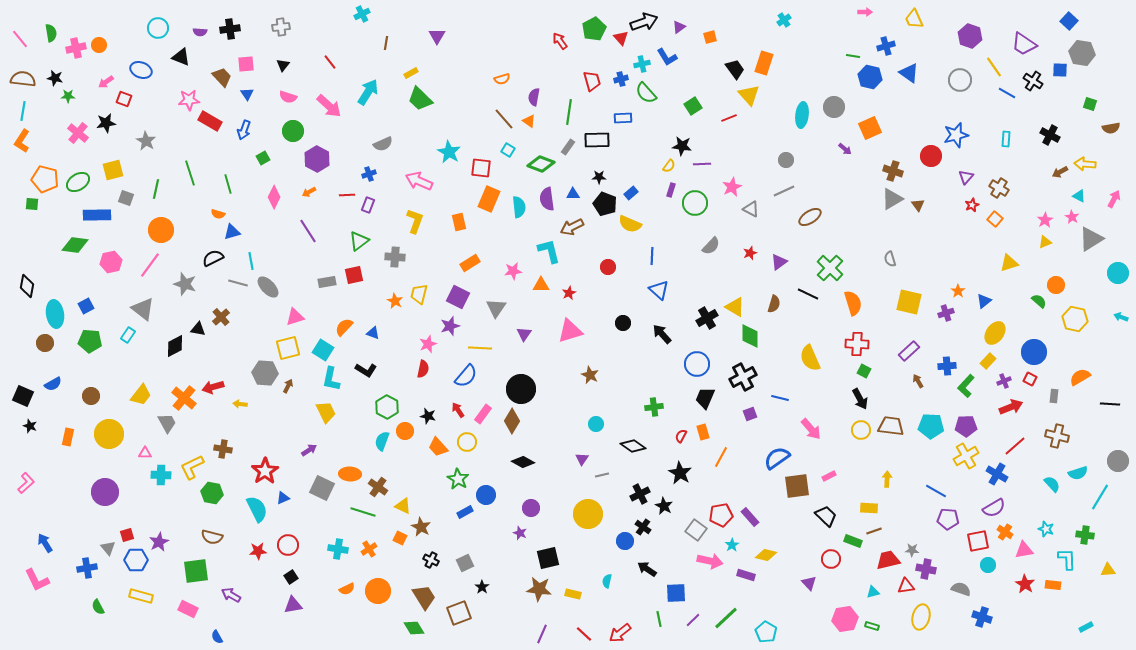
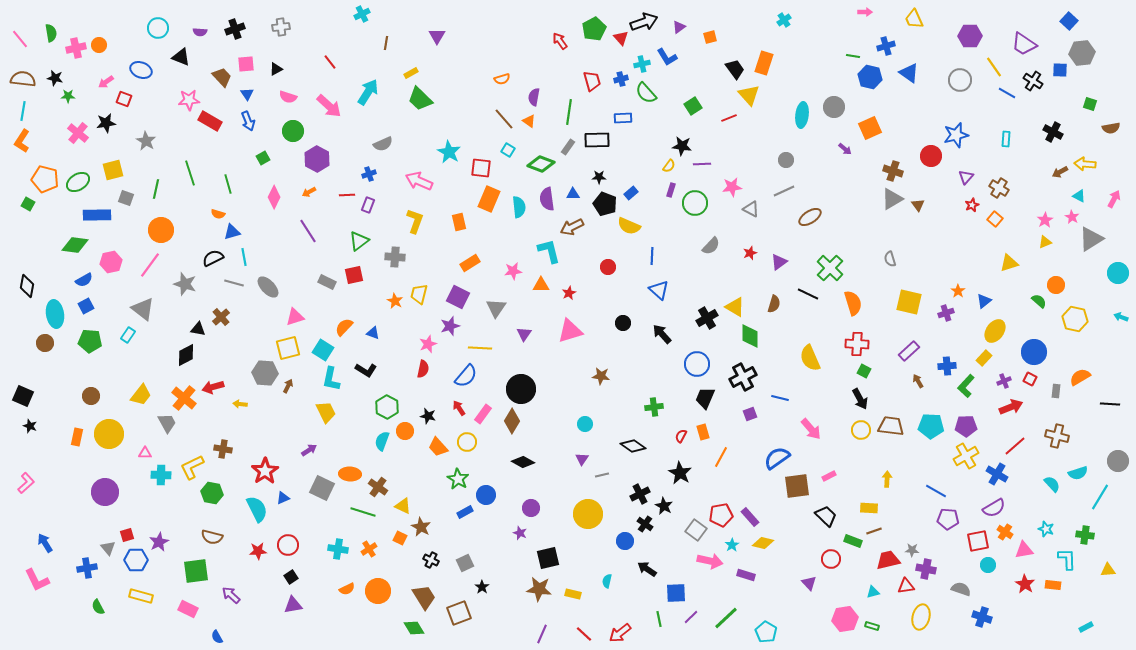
black cross at (230, 29): moved 5 px right; rotated 12 degrees counterclockwise
purple hexagon at (970, 36): rotated 20 degrees counterclockwise
gray hexagon at (1082, 53): rotated 15 degrees counterclockwise
black triangle at (283, 65): moved 7 px left, 4 px down; rotated 24 degrees clockwise
blue arrow at (244, 130): moved 4 px right, 9 px up; rotated 42 degrees counterclockwise
black cross at (1050, 135): moved 3 px right, 3 px up
pink star at (732, 187): rotated 18 degrees clockwise
green square at (32, 204): moved 4 px left; rotated 24 degrees clockwise
yellow semicircle at (630, 224): moved 1 px left, 2 px down
cyan line at (251, 261): moved 7 px left, 4 px up
gray rectangle at (327, 282): rotated 36 degrees clockwise
gray line at (238, 283): moved 4 px left
yellow ellipse at (995, 333): moved 2 px up
black diamond at (175, 346): moved 11 px right, 9 px down
yellow rectangle at (988, 361): moved 4 px left, 3 px up
brown star at (590, 375): moved 11 px right, 1 px down; rotated 18 degrees counterclockwise
blue semicircle at (53, 384): moved 31 px right, 104 px up
gray rectangle at (1054, 396): moved 2 px right, 5 px up
red arrow at (458, 410): moved 1 px right, 2 px up
cyan circle at (596, 424): moved 11 px left
orange rectangle at (68, 437): moved 9 px right
black cross at (643, 527): moved 2 px right, 3 px up
yellow diamond at (766, 555): moved 3 px left, 12 px up
purple arrow at (231, 595): rotated 12 degrees clockwise
purple line at (693, 620): moved 2 px left, 3 px up
